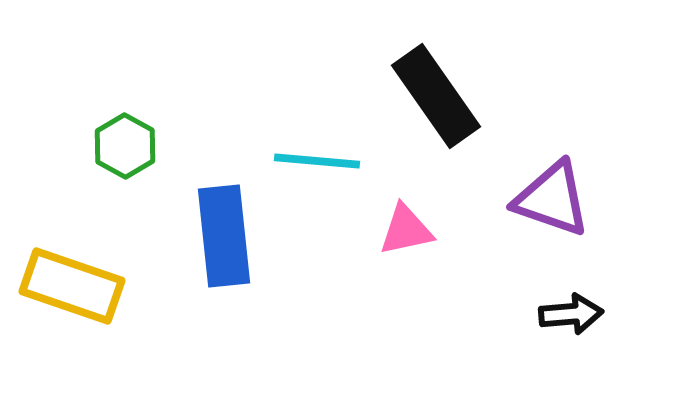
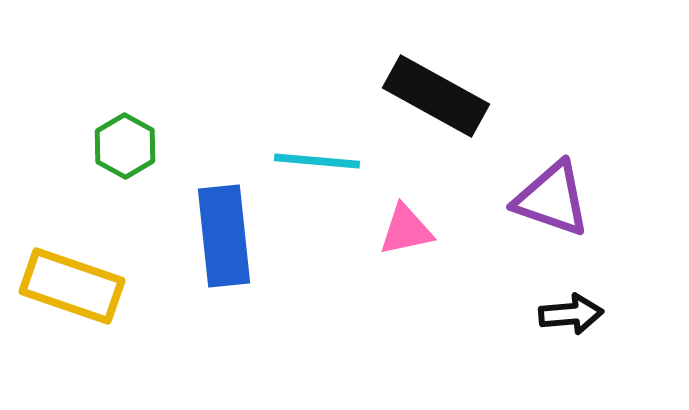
black rectangle: rotated 26 degrees counterclockwise
